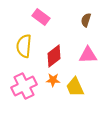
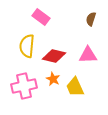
brown semicircle: moved 5 px right, 1 px up
yellow semicircle: moved 3 px right
red diamond: rotated 50 degrees clockwise
orange star: moved 1 px up; rotated 24 degrees clockwise
pink cross: rotated 15 degrees clockwise
